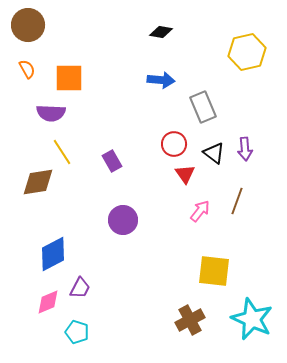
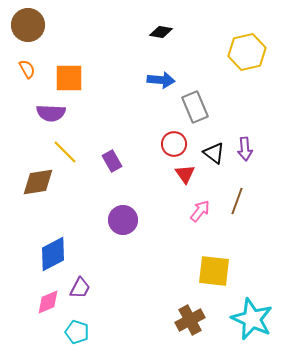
gray rectangle: moved 8 px left
yellow line: moved 3 px right; rotated 12 degrees counterclockwise
